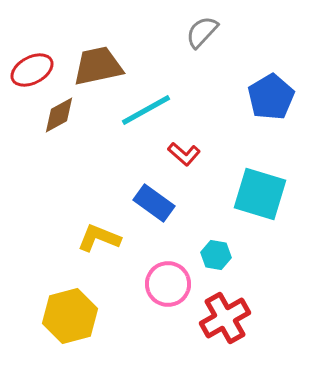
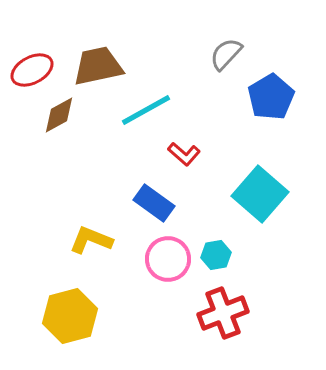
gray semicircle: moved 24 px right, 22 px down
cyan square: rotated 24 degrees clockwise
yellow L-shape: moved 8 px left, 2 px down
cyan hexagon: rotated 20 degrees counterclockwise
pink circle: moved 25 px up
red cross: moved 2 px left, 5 px up; rotated 9 degrees clockwise
